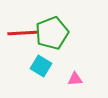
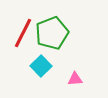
red line: rotated 60 degrees counterclockwise
cyan square: rotated 15 degrees clockwise
